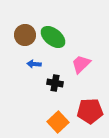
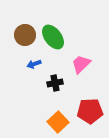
green ellipse: rotated 15 degrees clockwise
blue arrow: rotated 24 degrees counterclockwise
black cross: rotated 21 degrees counterclockwise
